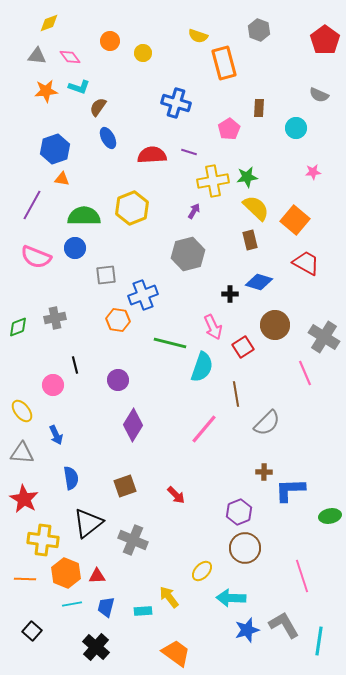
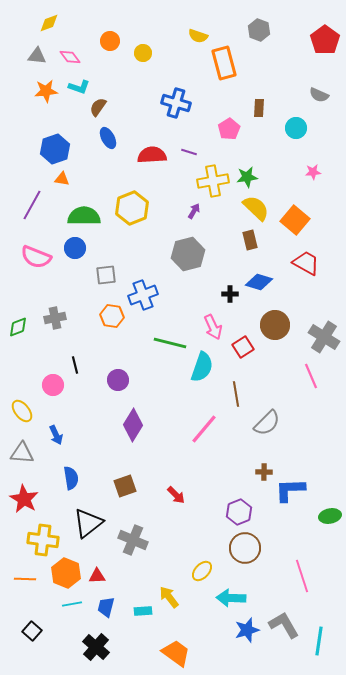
orange hexagon at (118, 320): moved 6 px left, 4 px up
pink line at (305, 373): moved 6 px right, 3 px down
